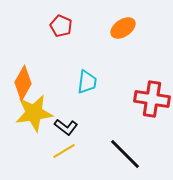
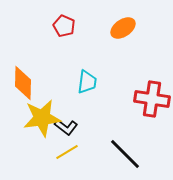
red pentagon: moved 3 px right
orange diamond: rotated 28 degrees counterclockwise
yellow star: moved 8 px right, 5 px down
yellow line: moved 3 px right, 1 px down
